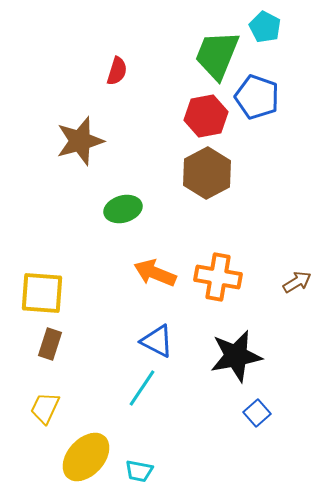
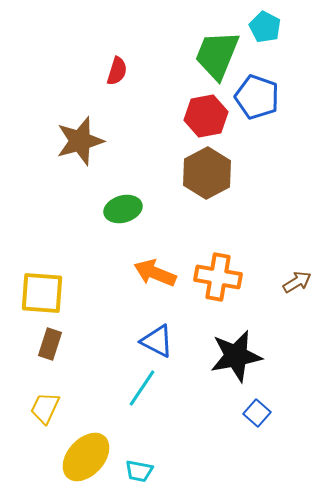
blue square: rotated 8 degrees counterclockwise
